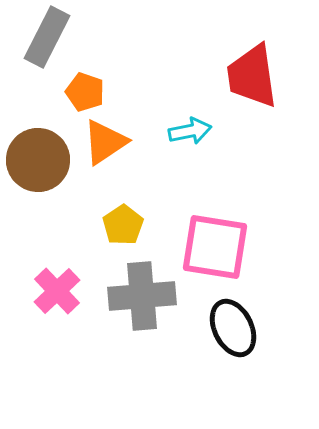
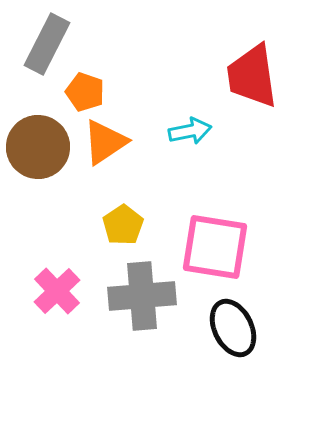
gray rectangle: moved 7 px down
brown circle: moved 13 px up
